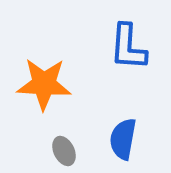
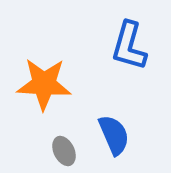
blue L-shape: moved 1 px right, 1 px up; rotated 12 degrees clockwise
blue semicircle: moved 9 px left, 4 px up; rotated 147 degrees clockwise
